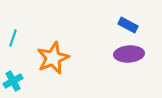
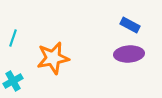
blue rectangle: moved 2 px right
orange star: rotated 12 degrees clockwise
